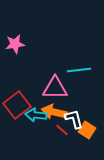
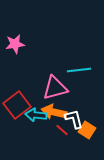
pink triangle: rotated 16 degrees counterclockwise
